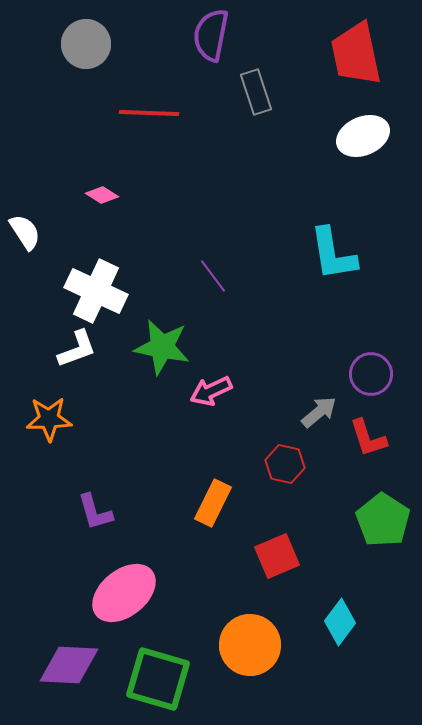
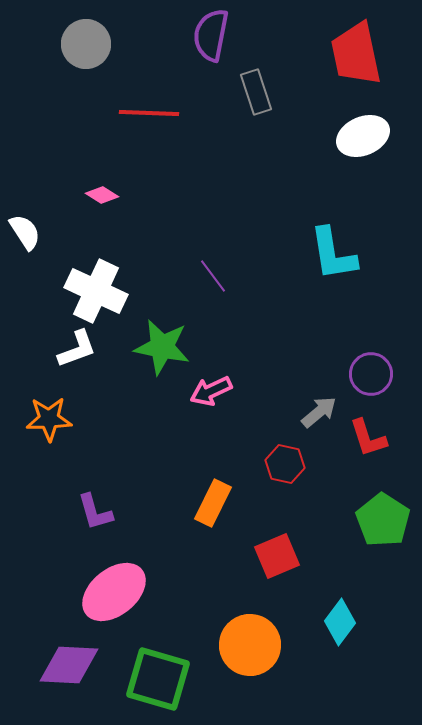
pink ellipse: moved 10 px left, 1 px up
